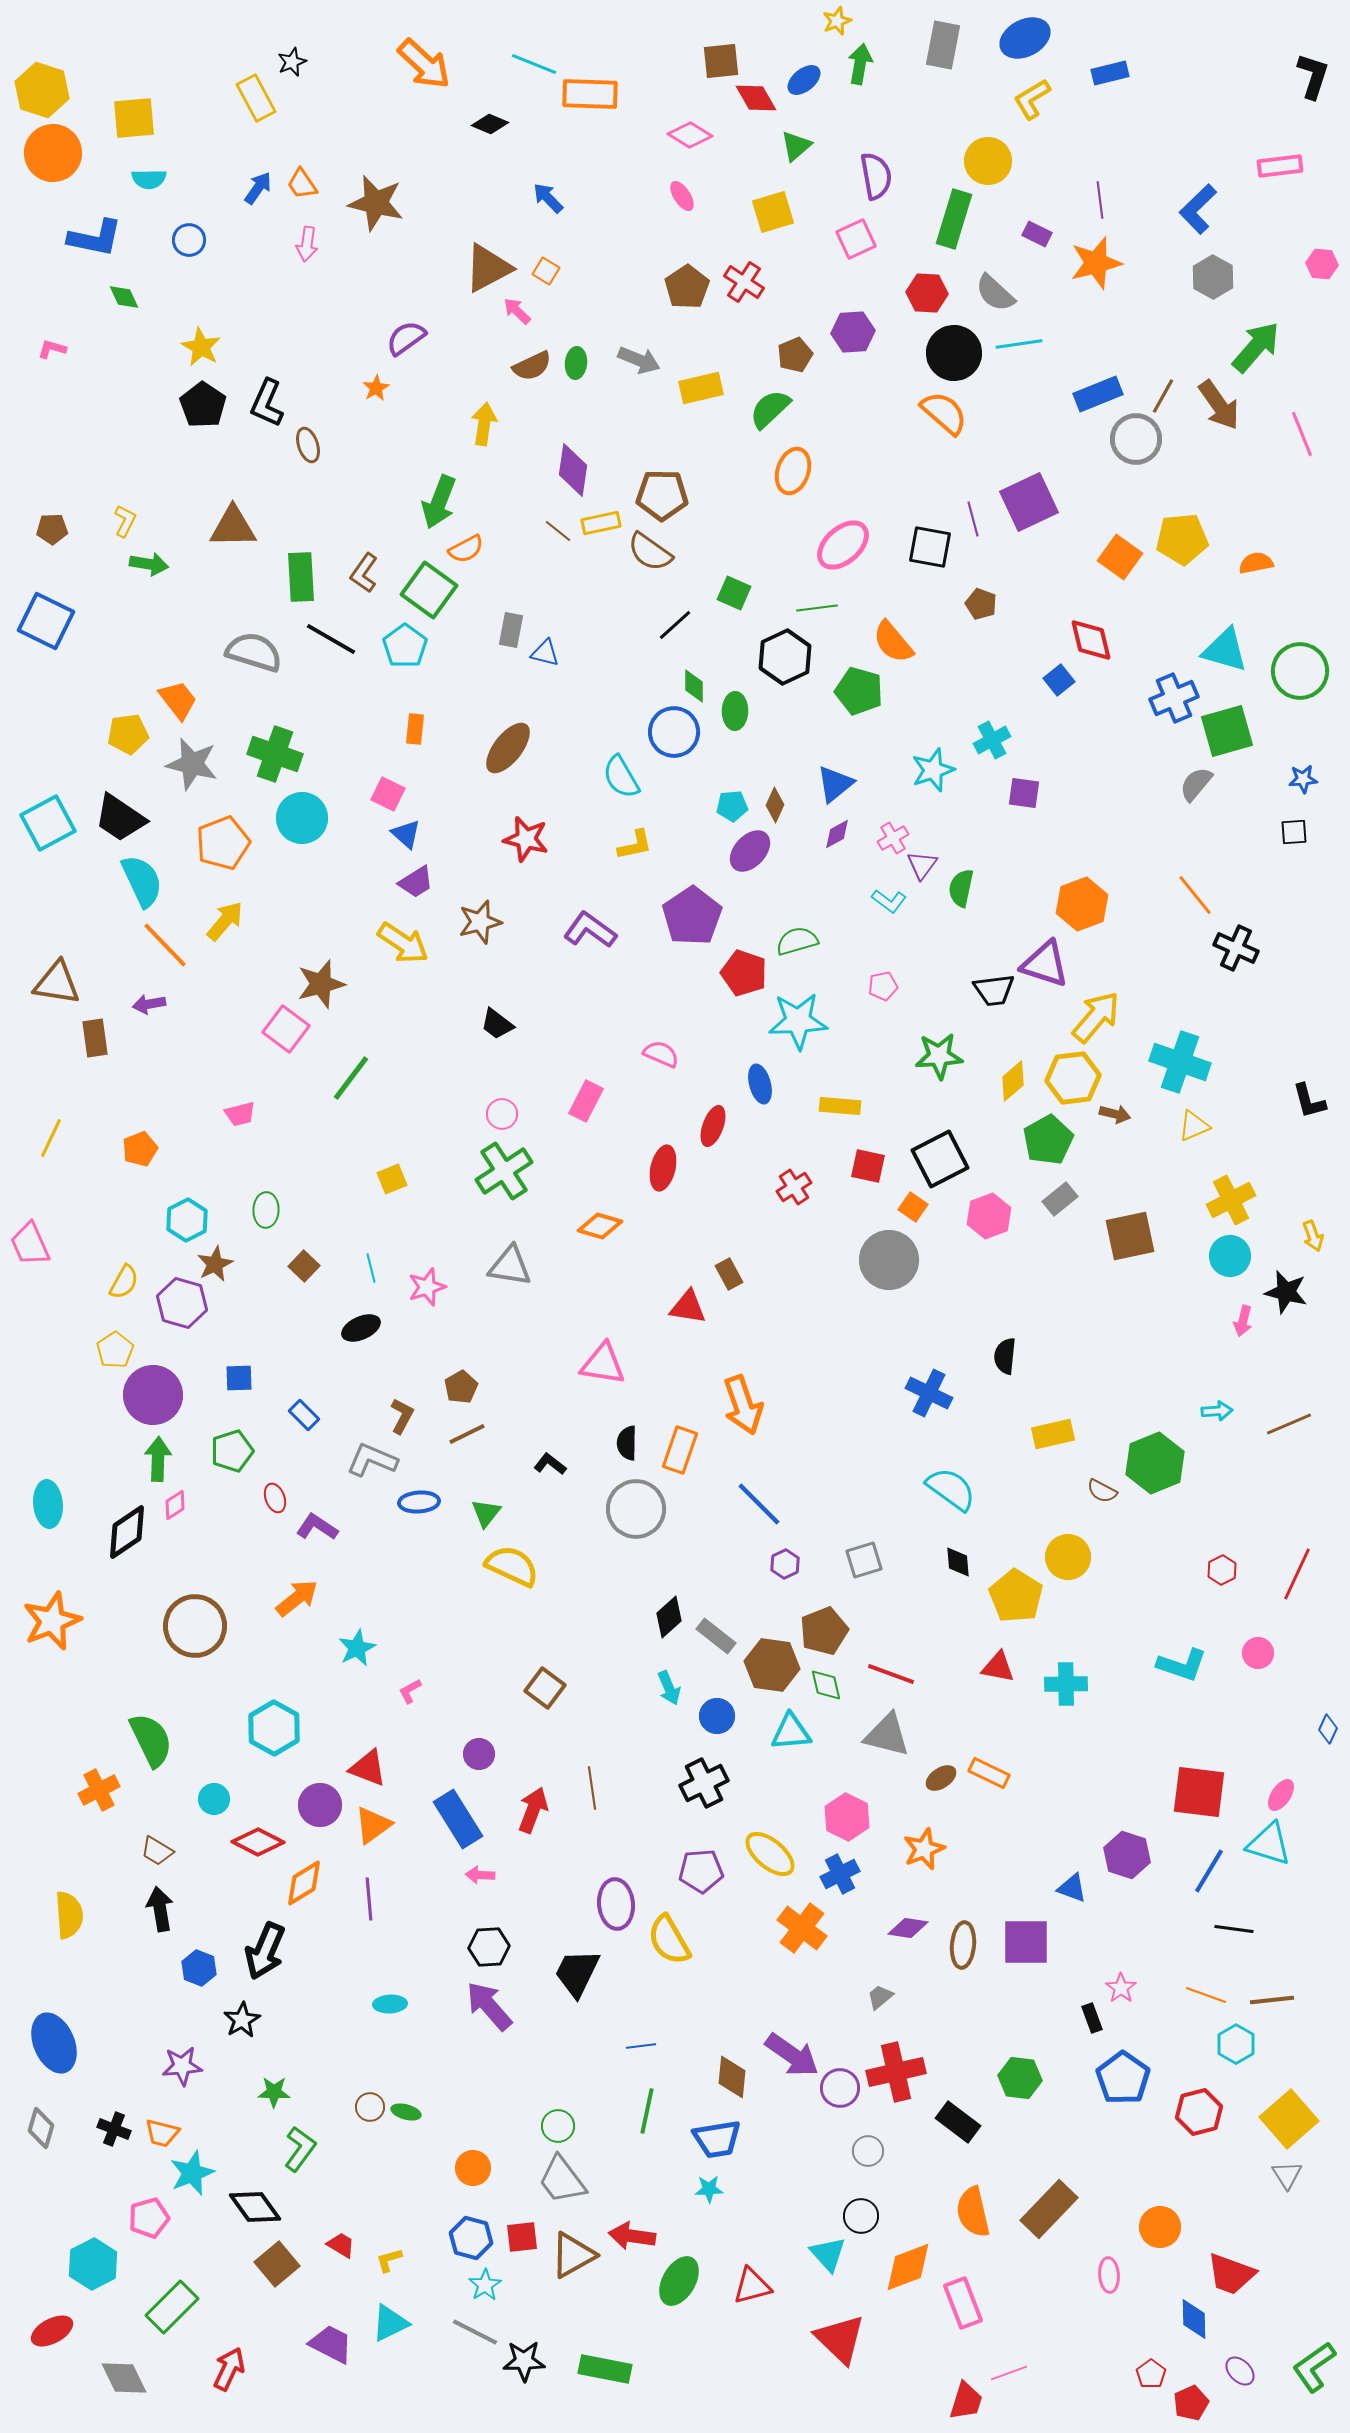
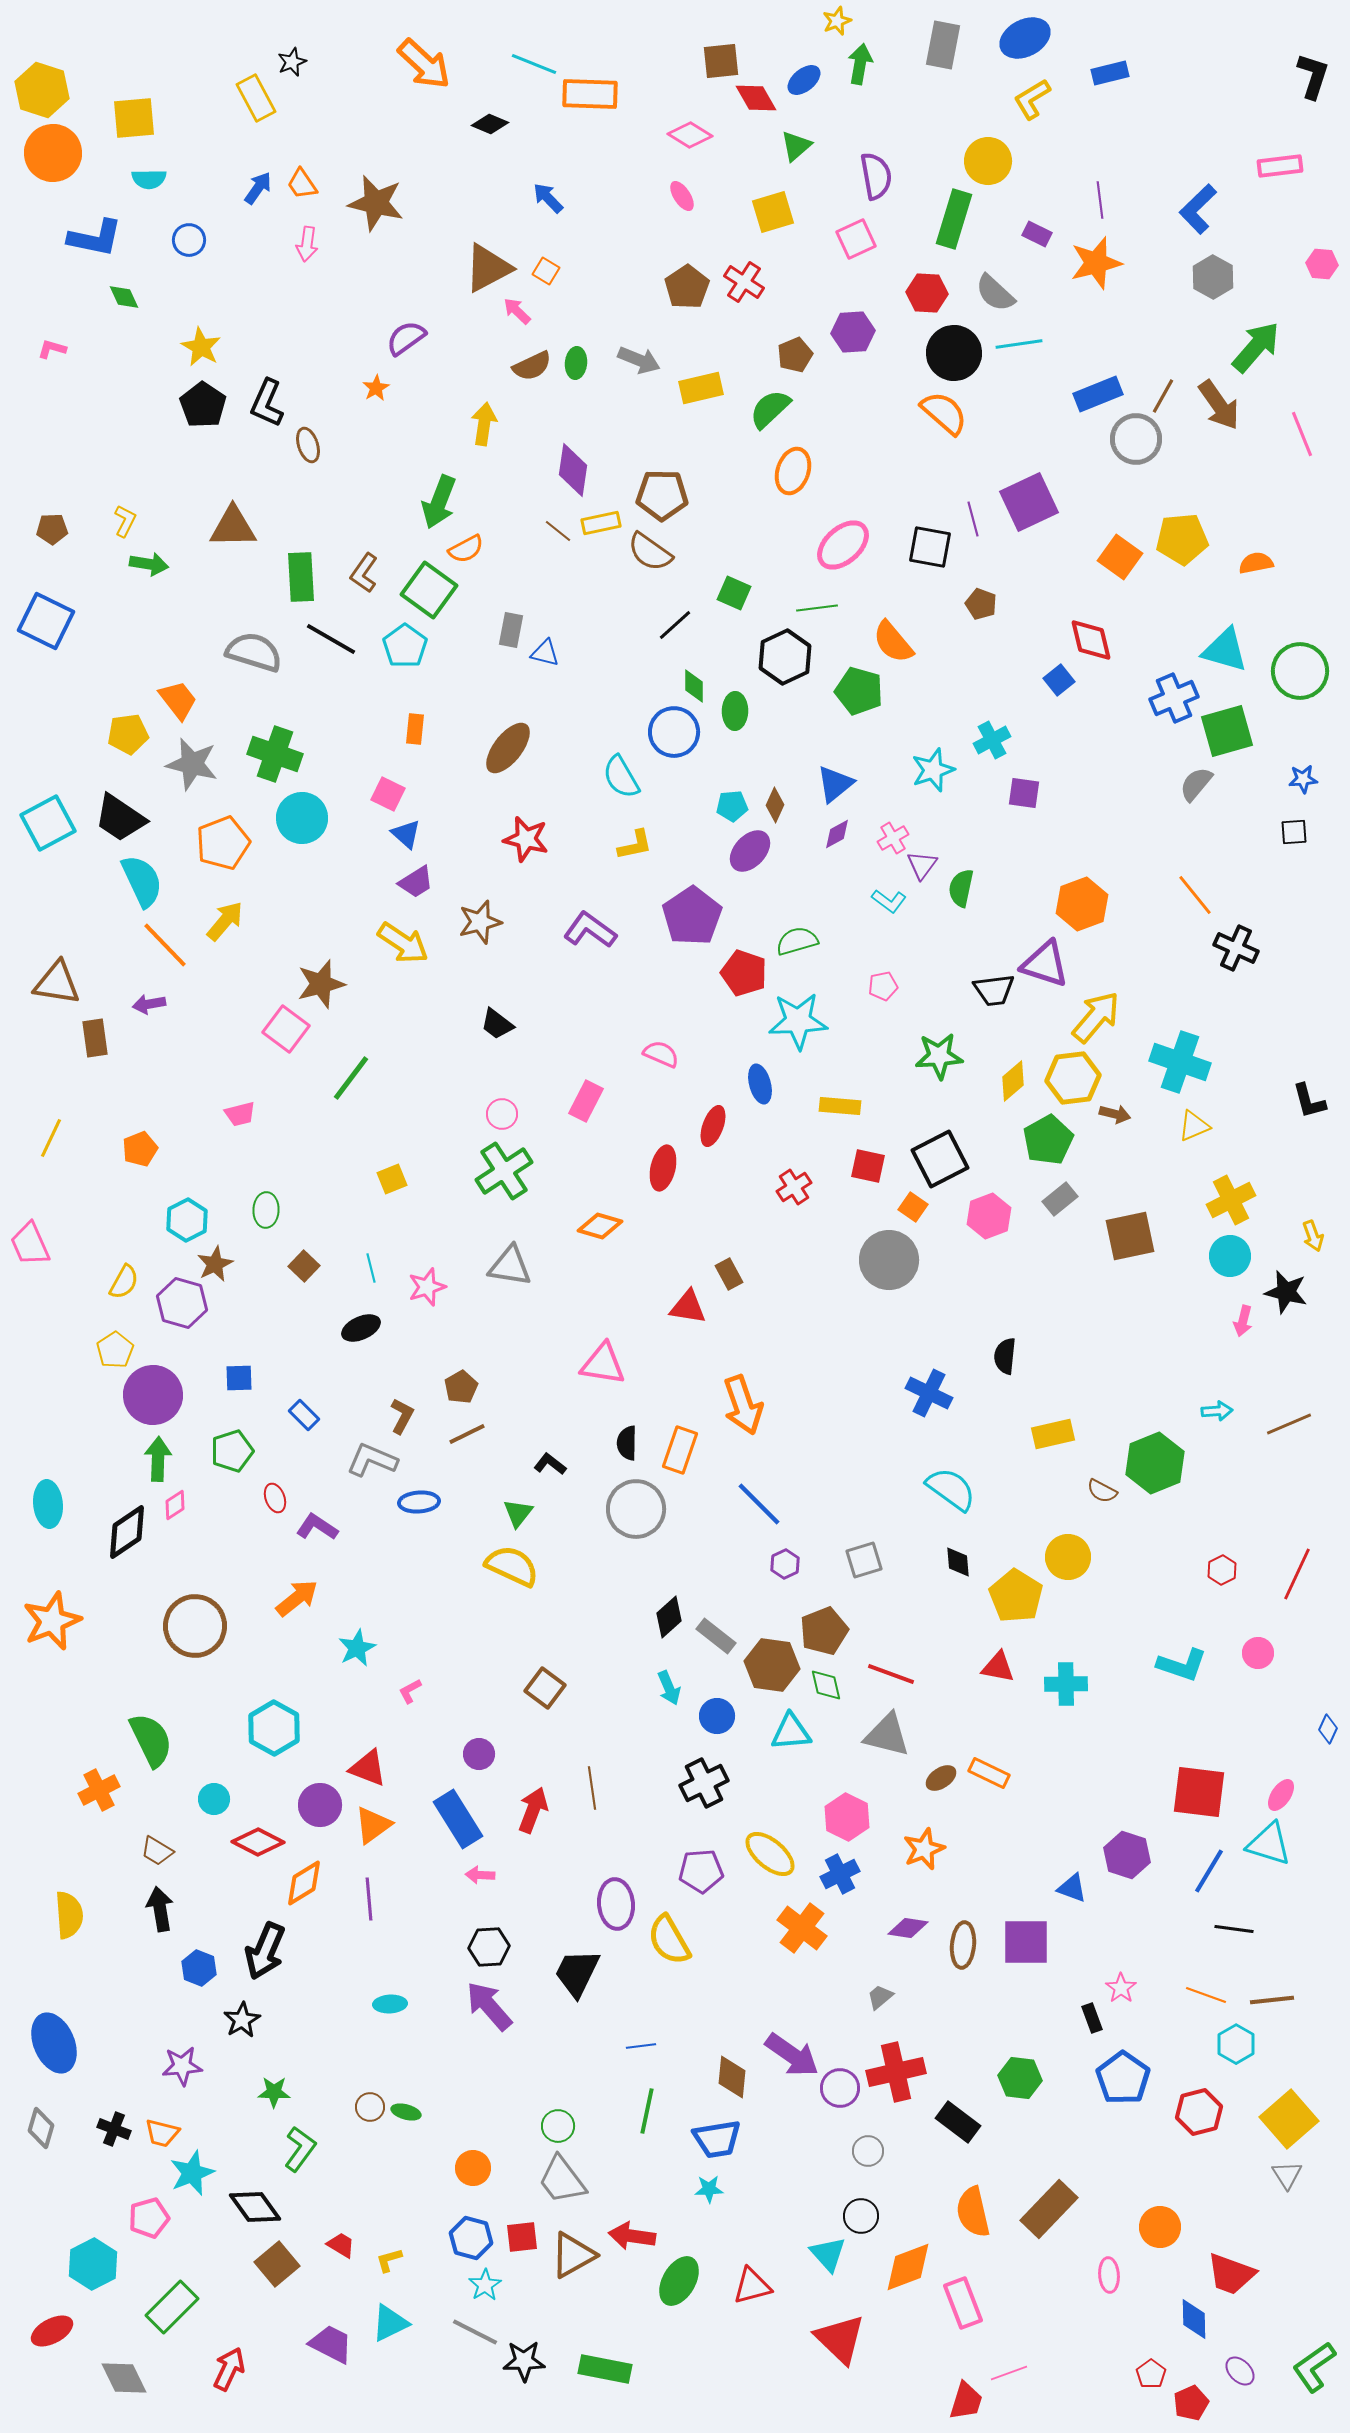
green triangle at (486, 1513): moved 32 px right
